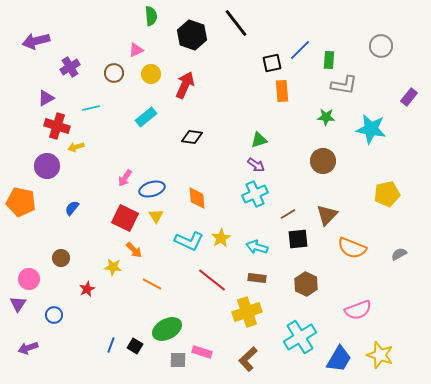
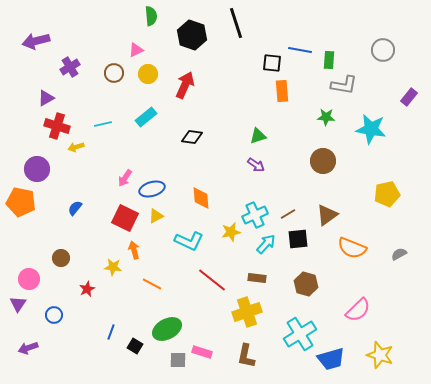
black line at (236, 23): rotated 20 degrees clockwise
gray circle at (381, 46): moved 2 px right, 4 px down
blue line at (300, 50): rotated 55 degrees clockwise
black square at (272, 63): rotated 18 degrees clockwise
yellow circle at (151, 74): moved 3 px left
cyan line at (91, 108): moved 12 px right, 16 px down
green triangle at (259, 140): moved 1 px left, 4 px up
purple circle at (47, 166): moved 10 px left, 3 px down
cyan cross at (255, 194): moved 21 px down
orange diamond at (197, 198): moved 4 px right
blue semicircle at (72, 208): moved 3 px right
brown triangle at (327, 215): rotated 10 degrees clockwise
yellow triangle at (156, 216): rotated 35 degrees clockwise
yellow star at (221, 238): moved 10 px right, 6 px up; rotated 18 degrees clockwise
cyan arrow at (257, 247): moved 9 px right, 3 px up; rotated 115 degrees clockwise
orange arrow at (134, 250): rotated 150 degrees counterclockwise
brown hexagon at (306, 284): rotated 10 degrees counterclockwise
pink semicircle at (358, 310): rotated 24 degrees counterclockwise
cyan cross at (300, 337): moved 3 px up
blue line at (111, 345): moved 13 px up
brown L-shape at (248, 359): moved 2 px left, 3 px up; rotated 35 degrees counterclockwise
blue trapezoid at (339, 359): moved 8 px left; rotated 44 degrees clockwise
